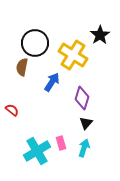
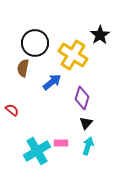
brown semicircle: moved 1 px right, 1 px down
blue arrow: rotated 18 degrees clockwise
pink rectangle: rotated 72 degrees counterclockwise
cyan arrow: moved 4 px right, 2 px up
